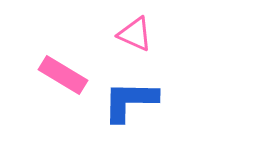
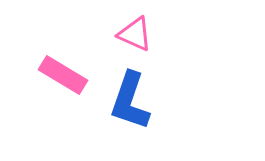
blue L-shape: rotated 72 degrees counterclockwise
